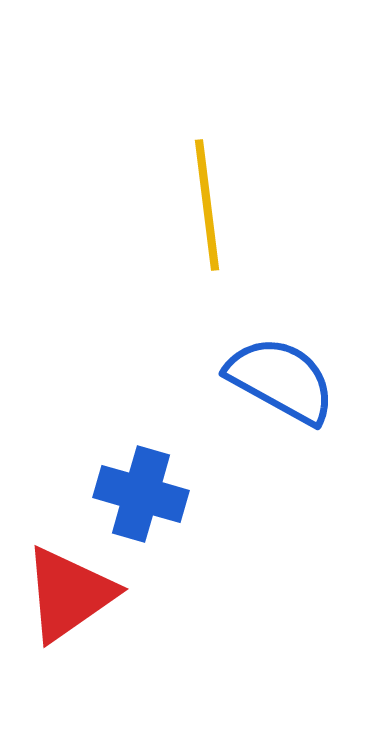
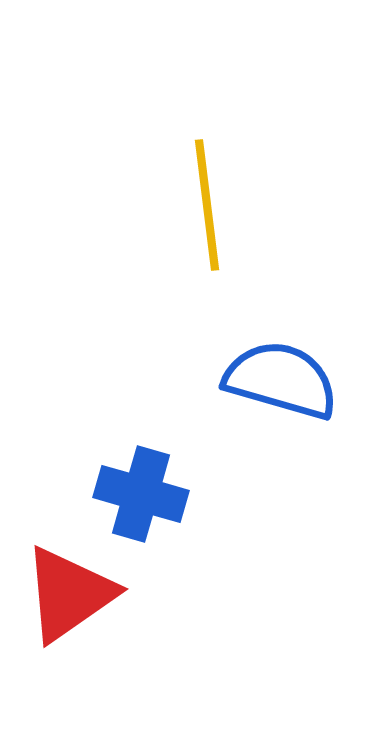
blue semicircle: rotated 13 degrees counterclockwise
